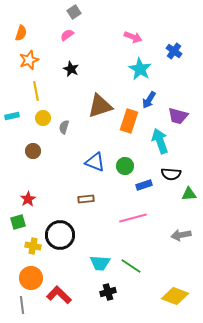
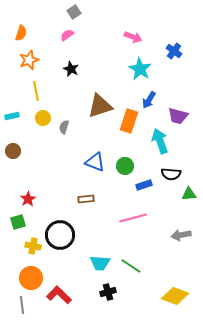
brown circle: moved 20 px left
